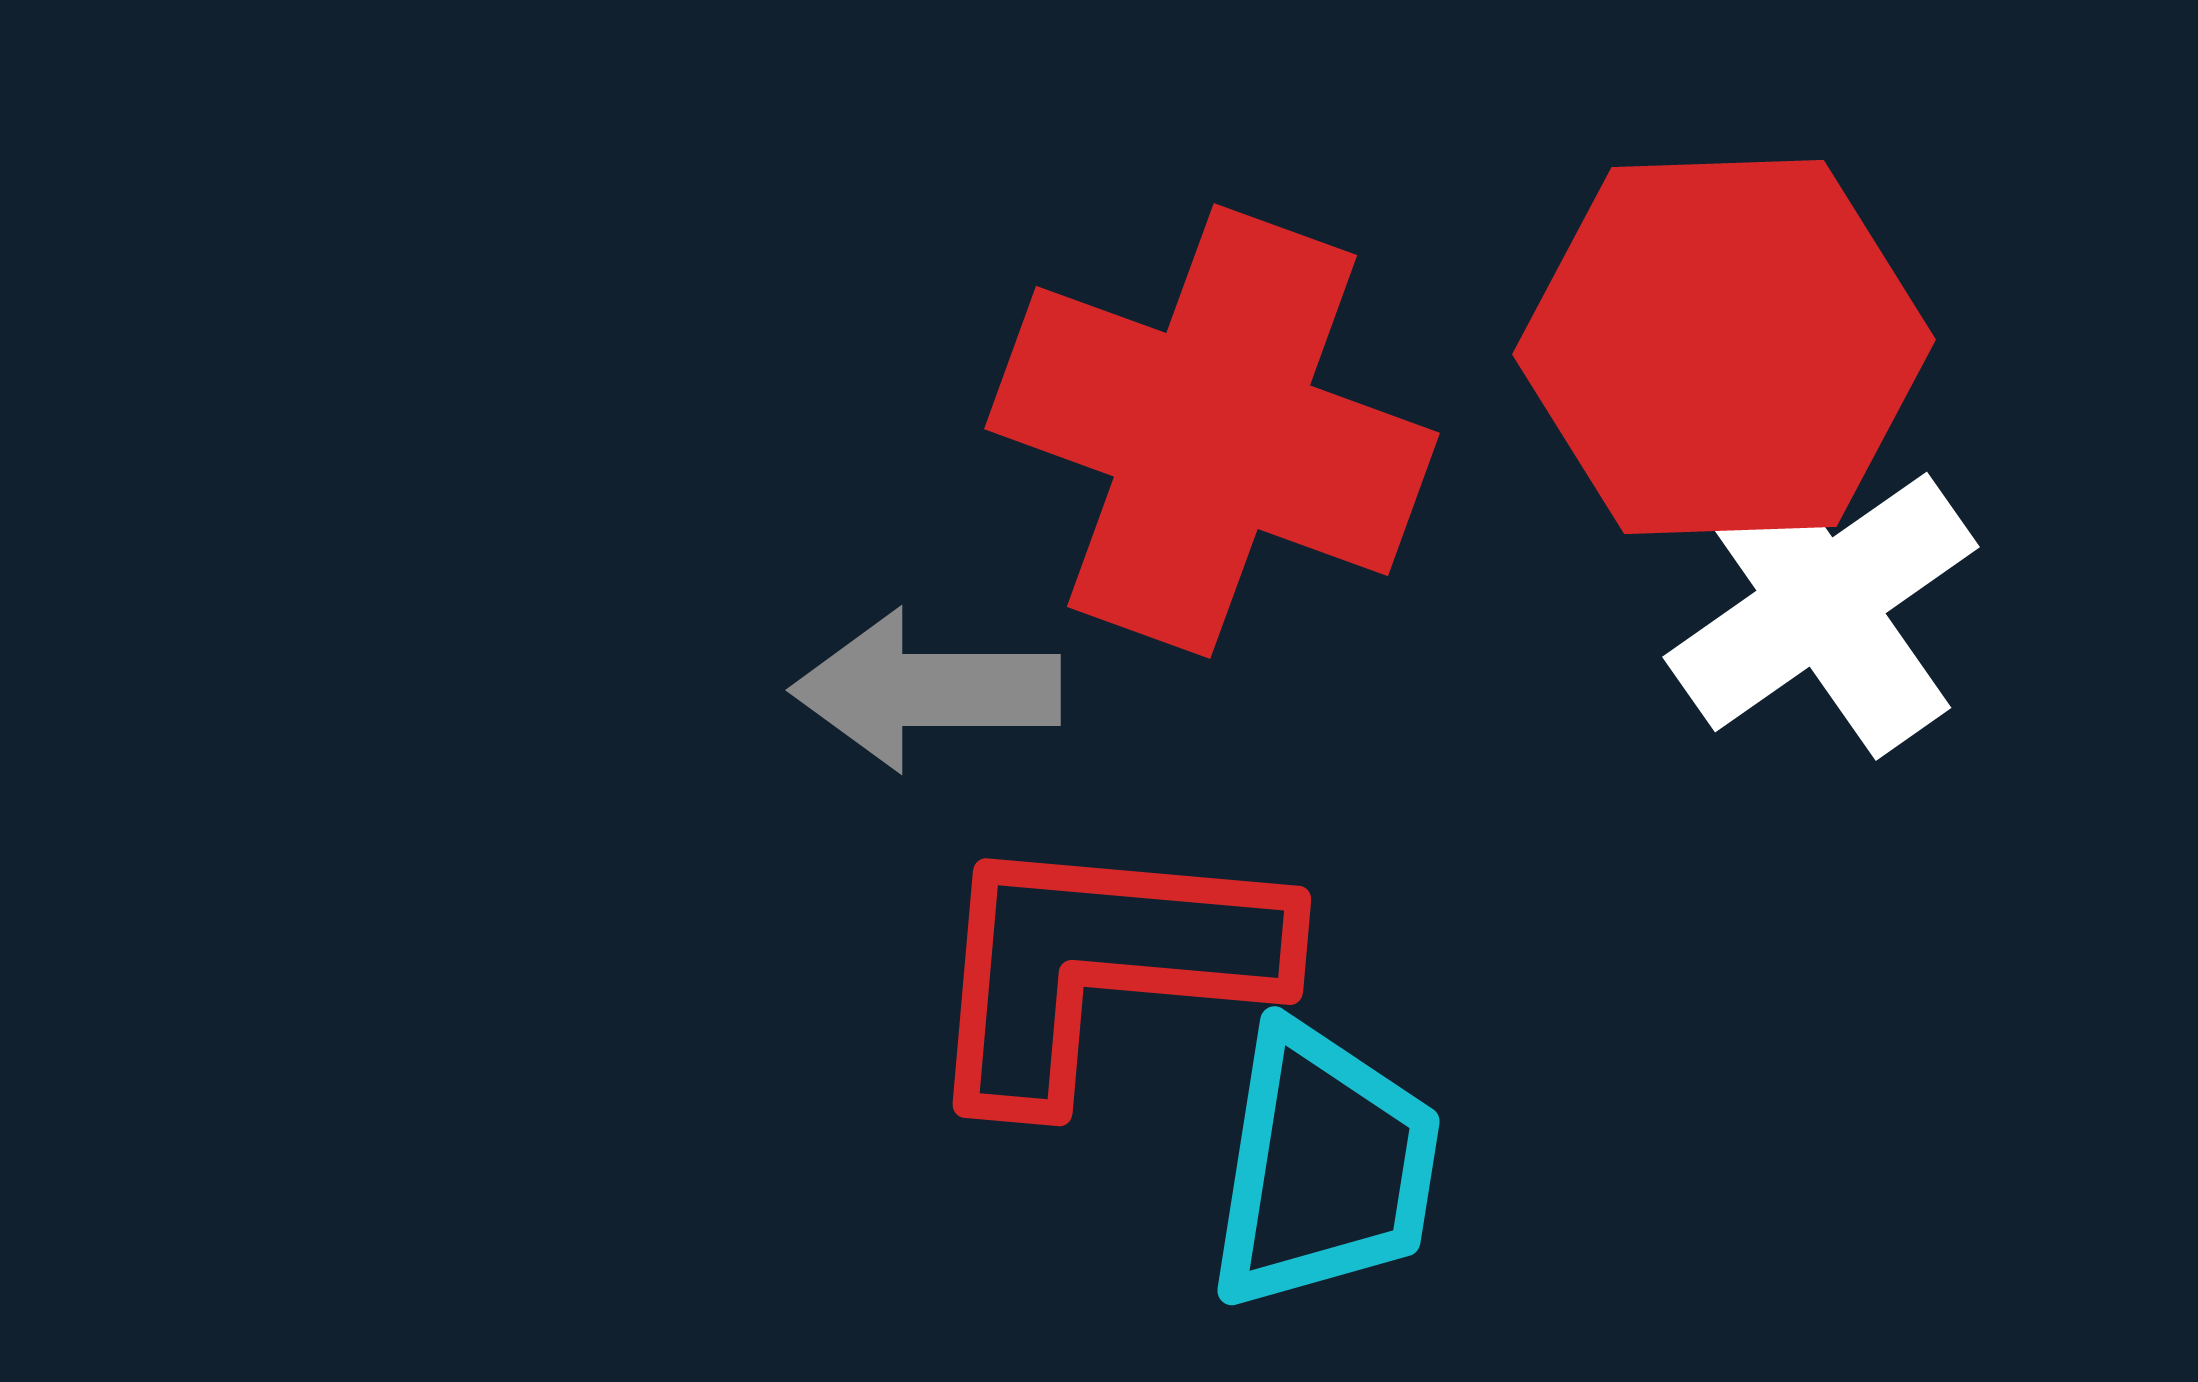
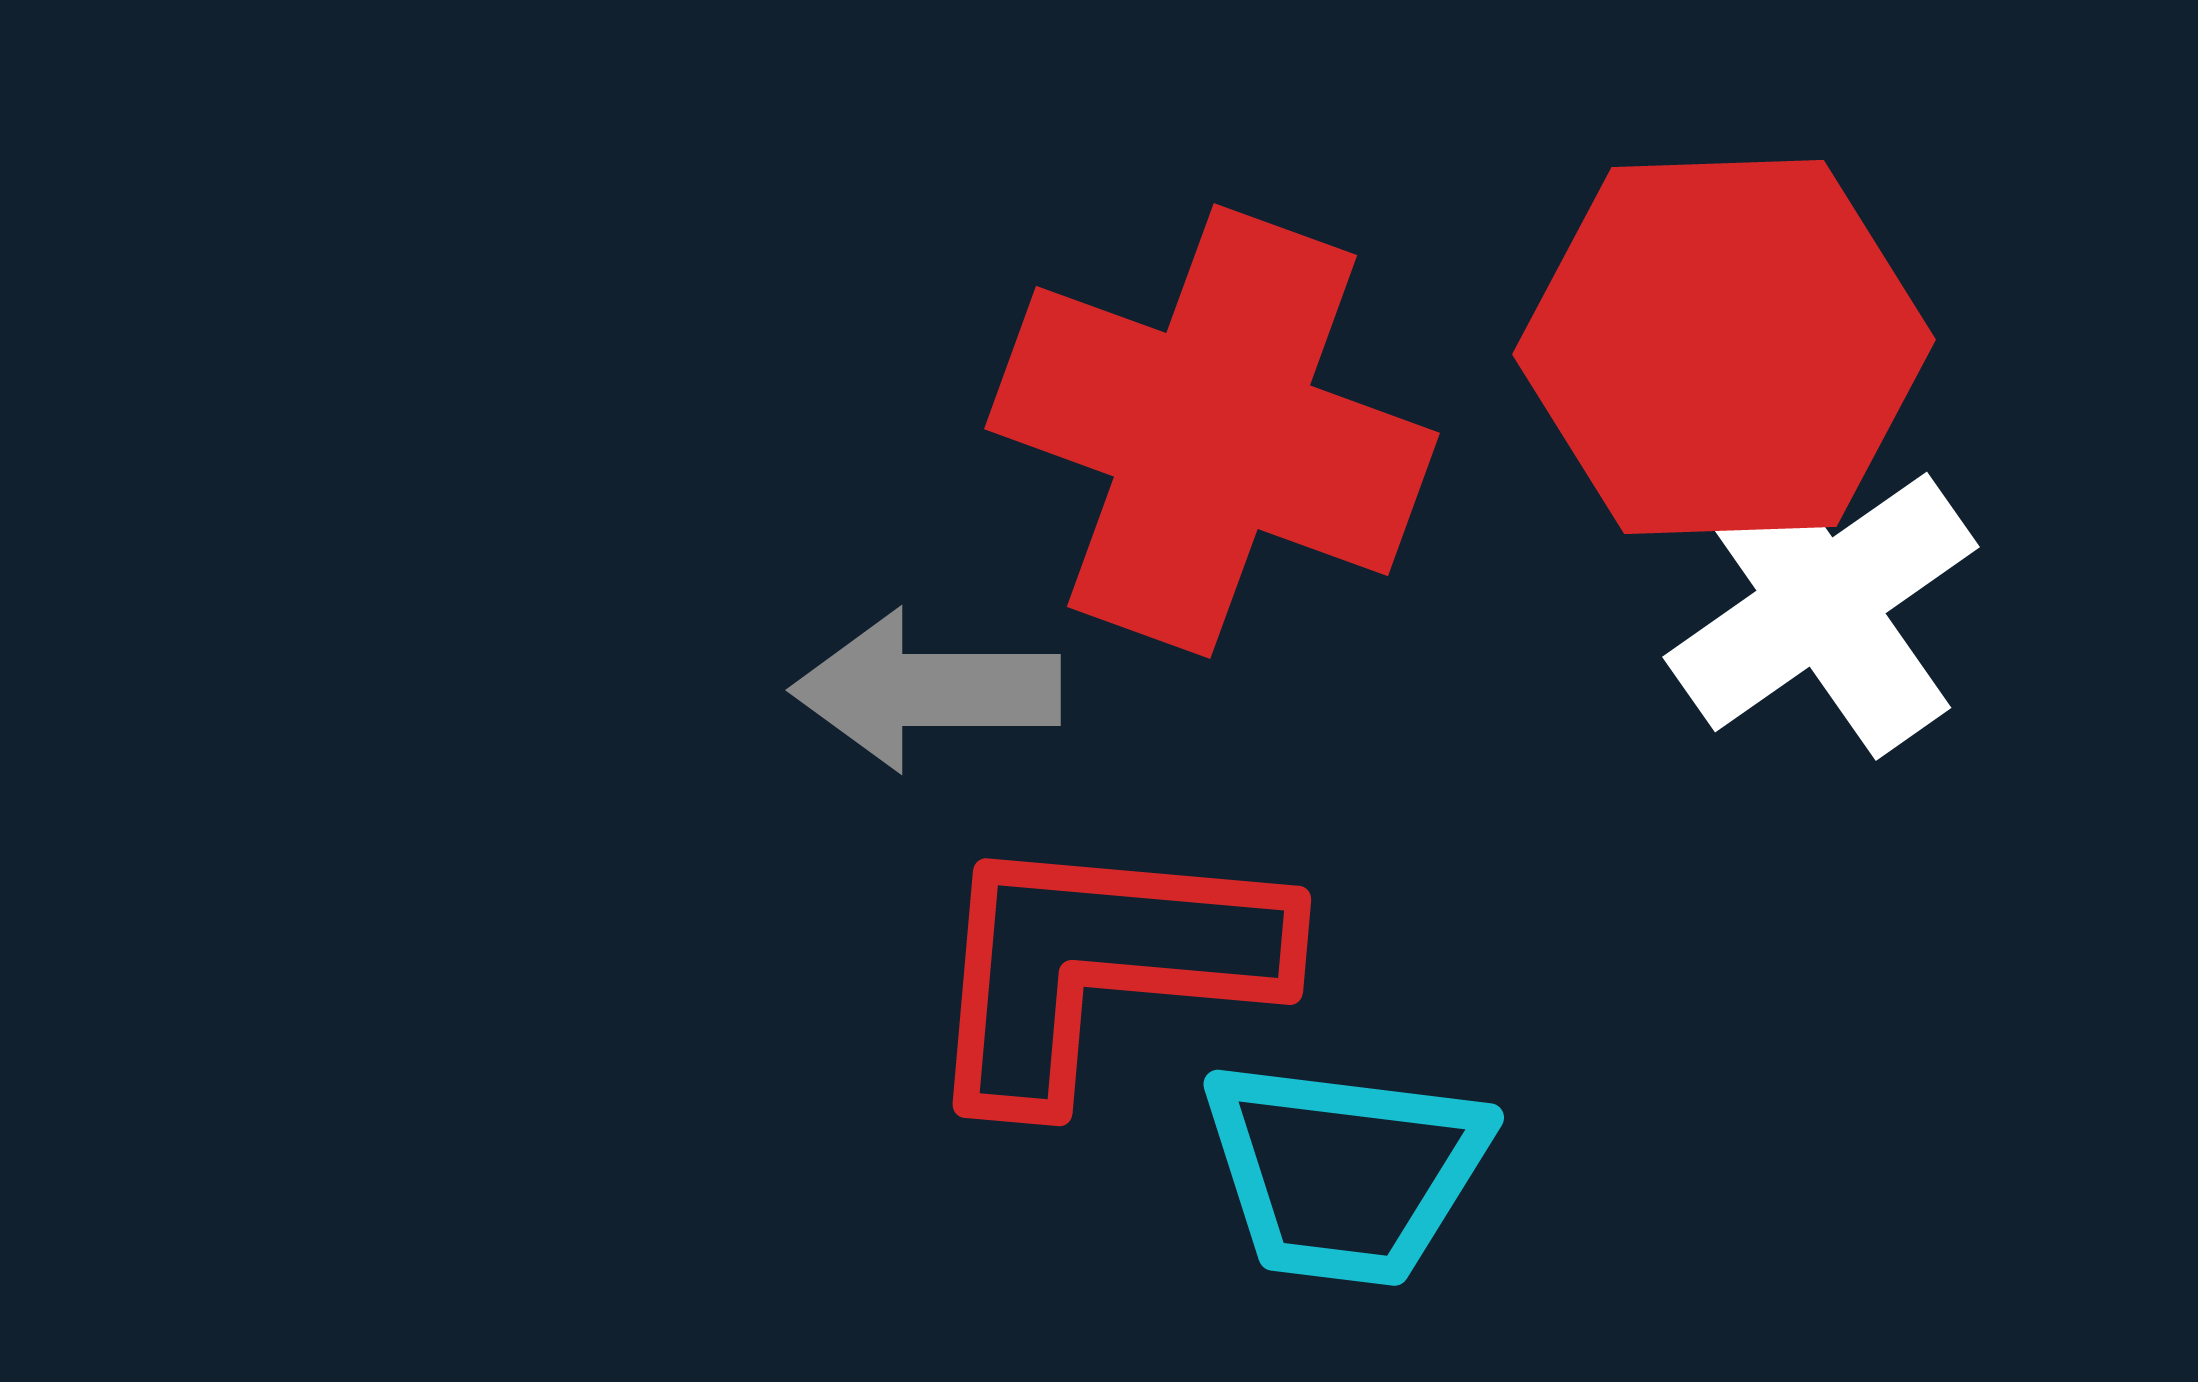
cyan trapezoid: moved 21 px right, 5 px down; rotated 88 degrees clockwise
